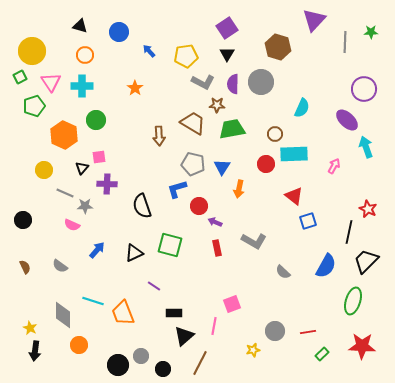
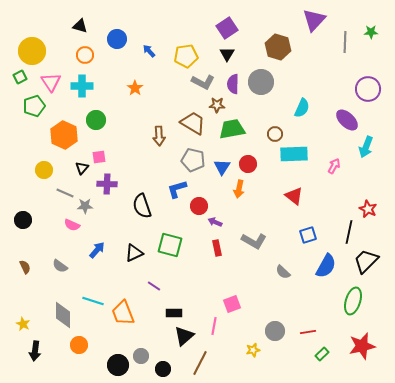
blue circle at (119, 32): moved 2 px left, 7 px down
purple circle at (364, 89): moved 4 px right
cyan arrow at (366, 147): rotated 140 degrees counterclockwise
gray pentagon at (193, 164): moved 4 px up
red circle at (266, 164): moved 18 px left
blue square at (308, 221): moved 14 px down
yellow star at (30, 328): moved 7 px left, 4 px up
red star at (362, 346): rotated 16 degrees counterclockwise
